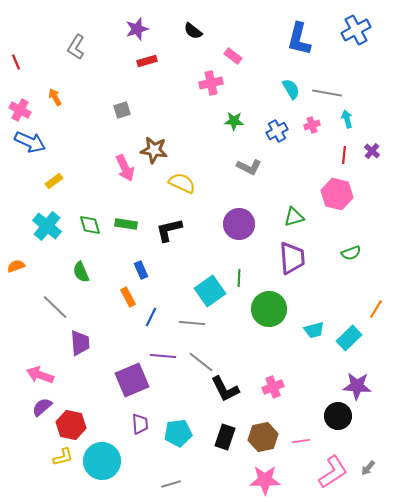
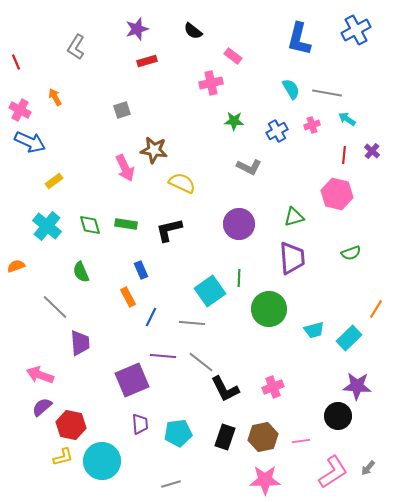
cyan arrow at (347, 119): rotated 42 degrees counterclockwise
